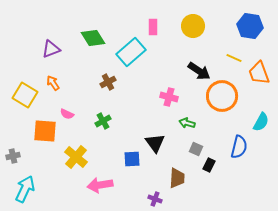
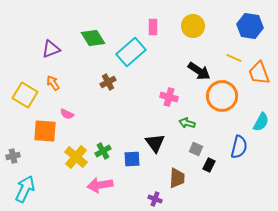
green cross: moved 30 px down
